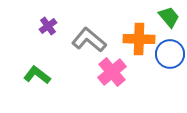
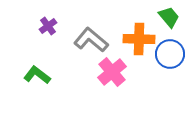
gray L-shape: moved 2 px right
